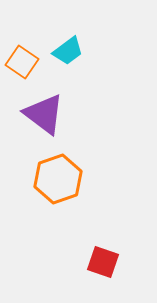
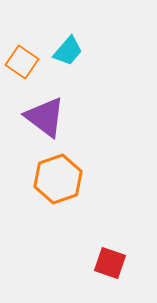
cyan trapezoid: rotated 12 degrees counterclockwise
purple triangle: moved 1 px right, 3 px down
red square: moved 7 px right, 1 px down
